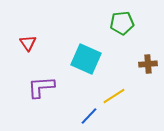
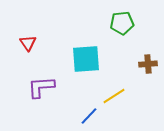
cyan square: rotated 28 degrees counterclockwise
